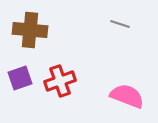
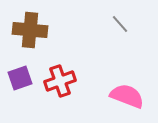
gray line: rotated 30 degrees clockwise
